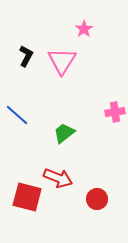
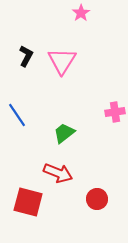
pink star: moved 3 px left, 16 px up
blue line: rotated 15 degrees clockwise
red arrow: moved 5 px up
red square: moved 1 px right, 5 px down
